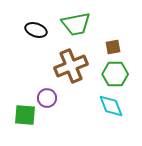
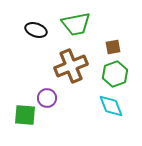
green hexagon: rotated 20 degrees counterclockwise
